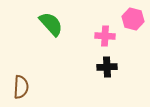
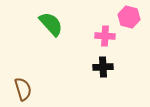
pink hexagon: moved 4 px left, 2 px up
black cross: moved 4 px left
brown semicircle: moved 2 px right, 2 px down; rotated 20 degrees counterclockwise
